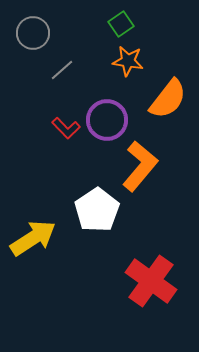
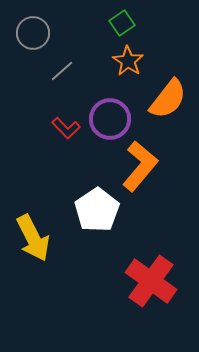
green square: moved 1 px right, 1 px up
orange star: rotated 24 degrees clockwise
gray line: moved 1 px down
purple circle: moved 3 px right, 1 px up
yellow arrow: rotated 96 degrees clockwise
